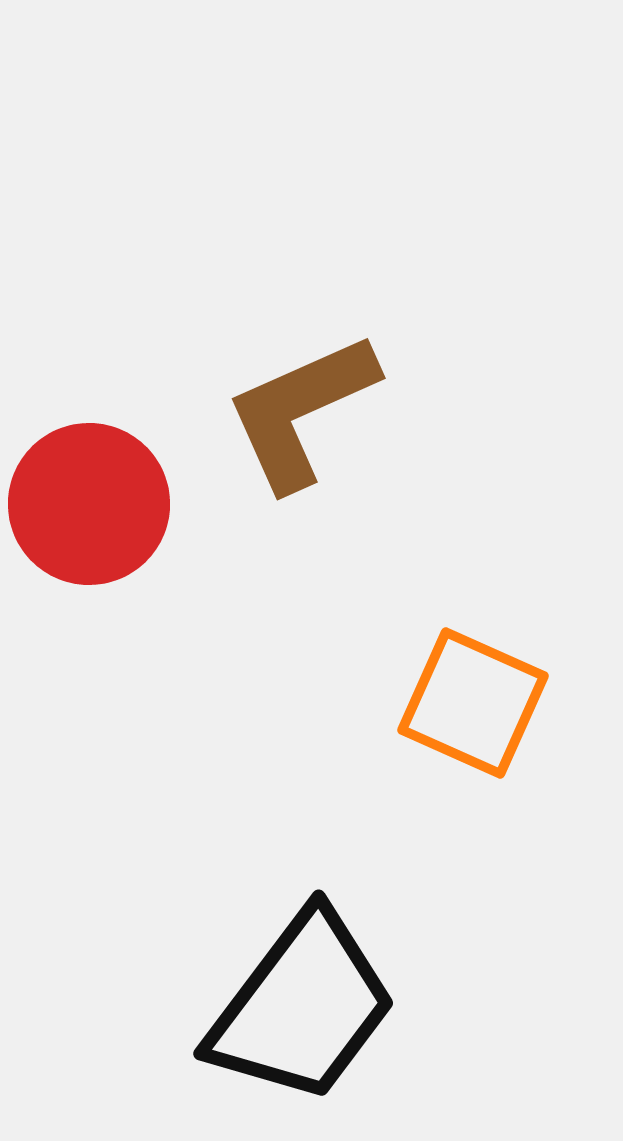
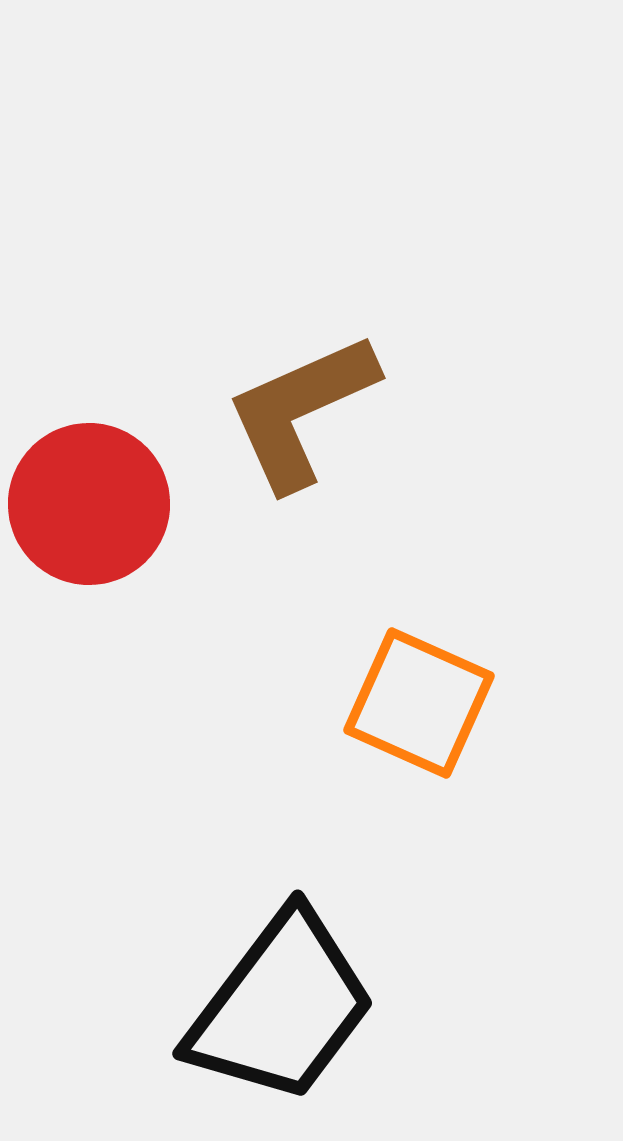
orange square: moved 54 px left
black trapezoid: moved 21 px left
